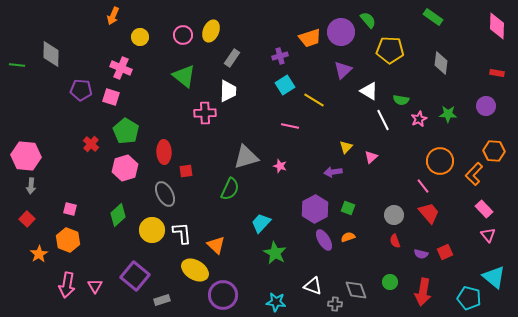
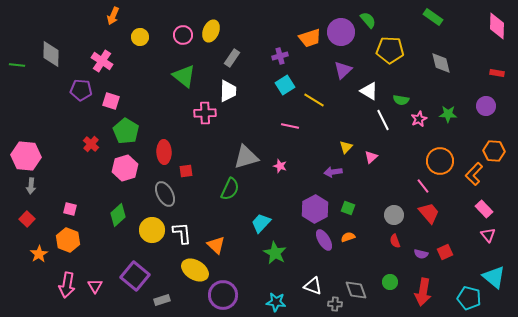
gray diamond at (441, 63): rotated 20 degrees counterclockwise
pink cross at (121, 68): moved 19 px left, 7 px up; rotated 10 degrees clockwise
pink square at (111, 97): moved 4 px down
